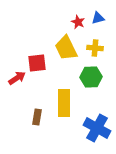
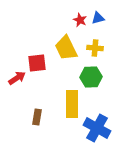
red star: moved 2 px right, 2 px up
yellow rectangle: moved 8 px right, 1 px down
